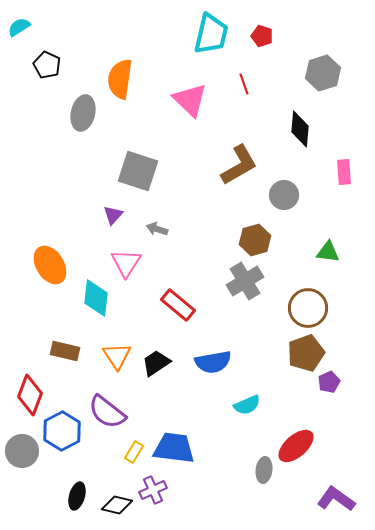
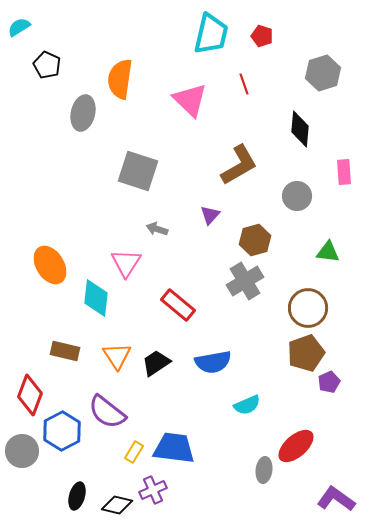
gray circle at (284, 195): moved 13 px right, 1 px down
purple triangle at (113, 215): moved 97 px right
